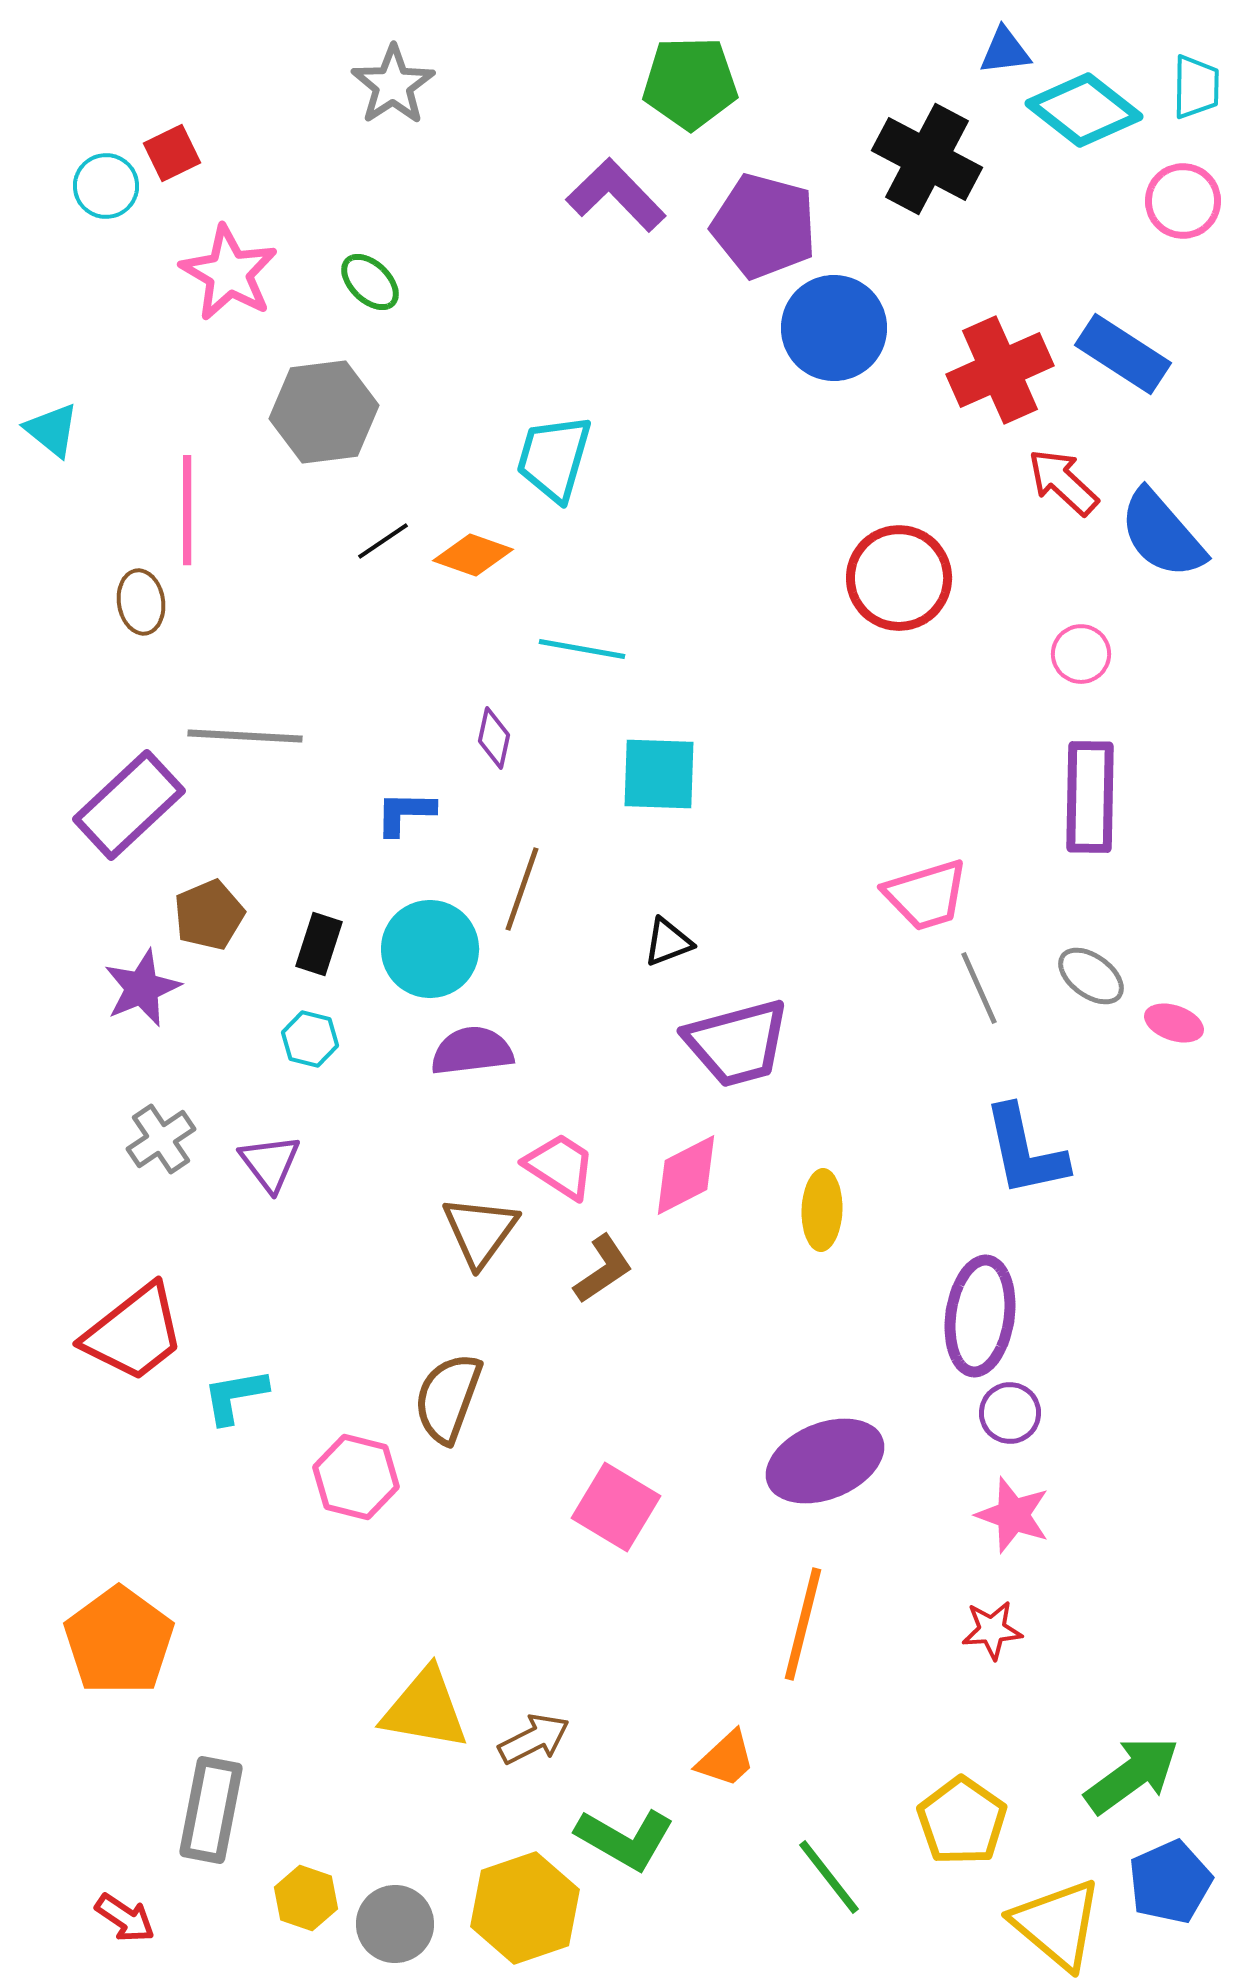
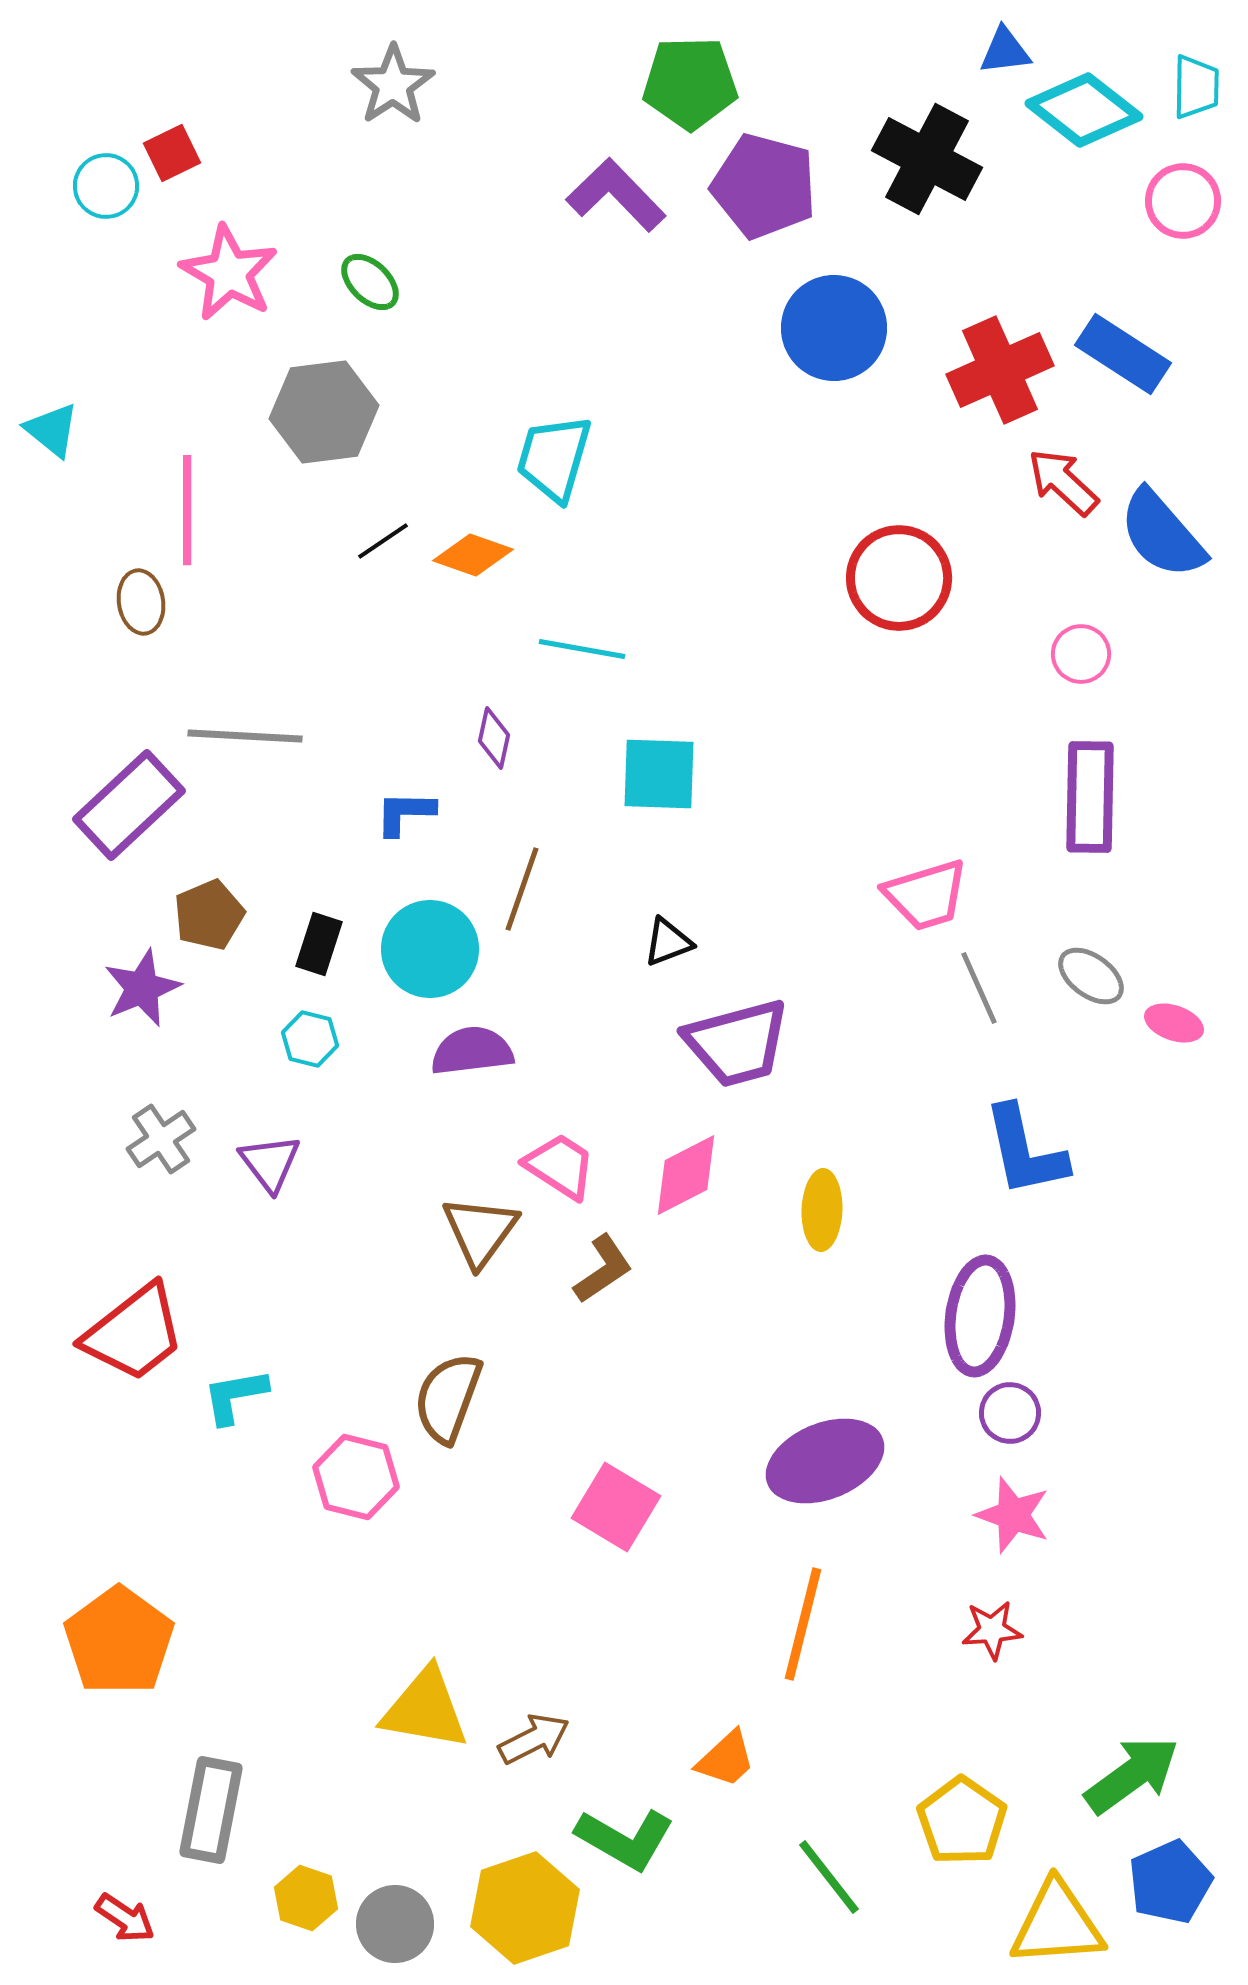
purple pentagon at (764, 226): moved 40 px up
yellow triangle at (1057, 1924): rotated 44 degrees counterclockwise
